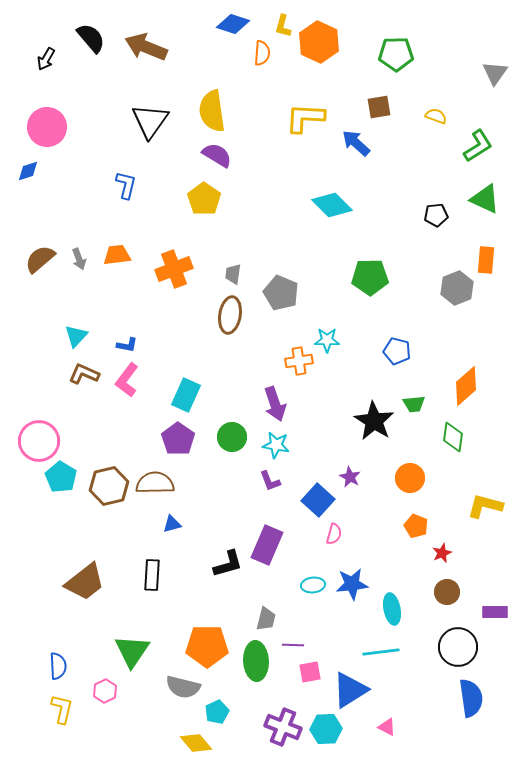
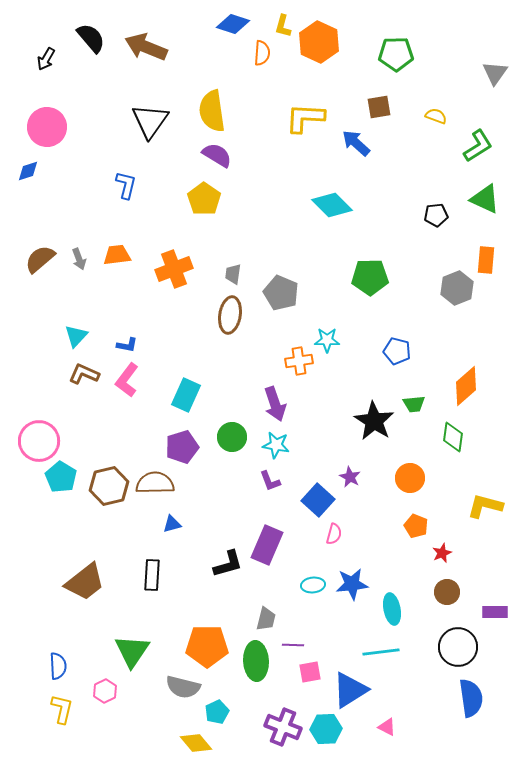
purple pentagon at (178, 439): moved 4 px right, 8 px down; rotated 20 degrees clockwise
